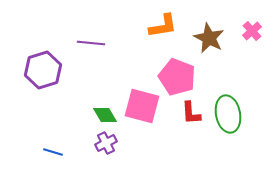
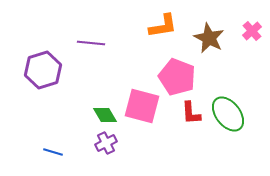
green ellipse: rotated 27 degrees counterclockwise
